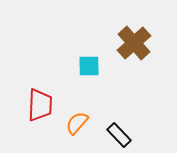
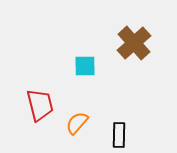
cyan square: moved 4 px left
red trapezoid: rotated 16 degrees counterclockwise
black rectangle: rotated 45 degrees clockwise
